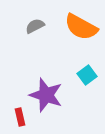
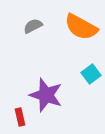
gray semicircle: moved 2 px left
cyan square: moved 4 px right, 1 px up
